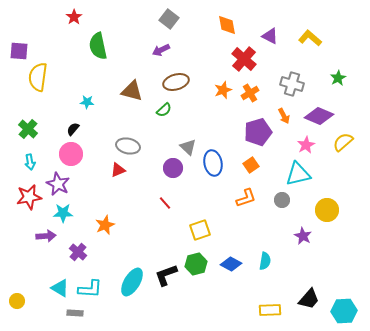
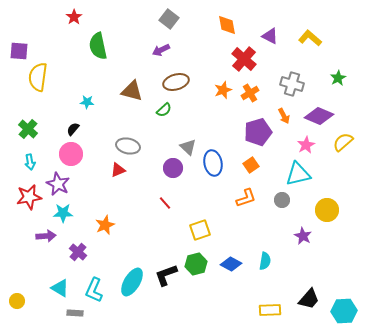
cyan L-shape at (90, 289): moved 4 px right, 1 px down; rotated 110 degrees clockwise
